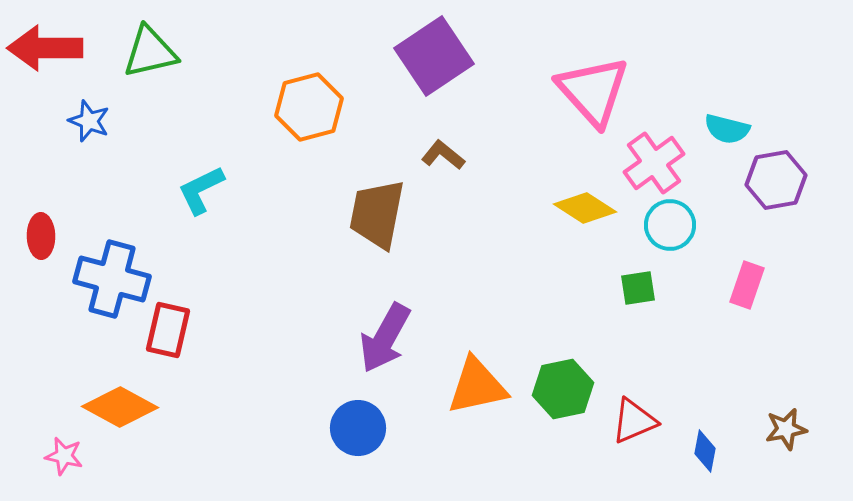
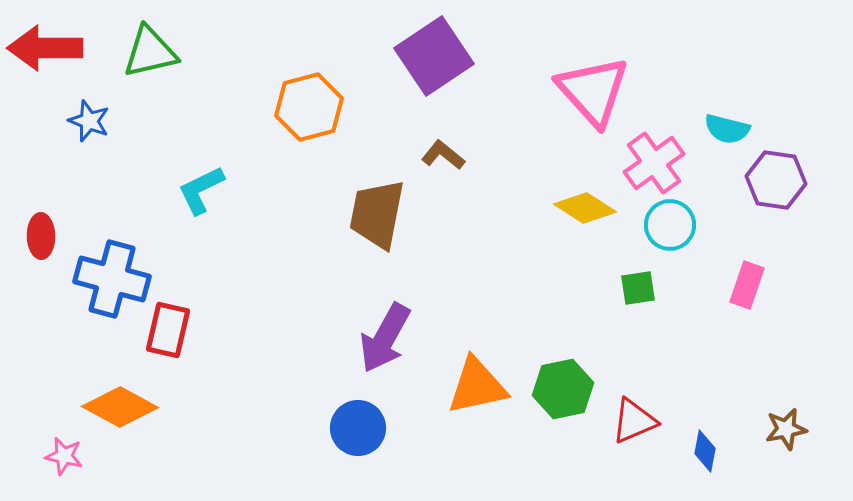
purple hexagon: rotated 18 degrees clockwise
